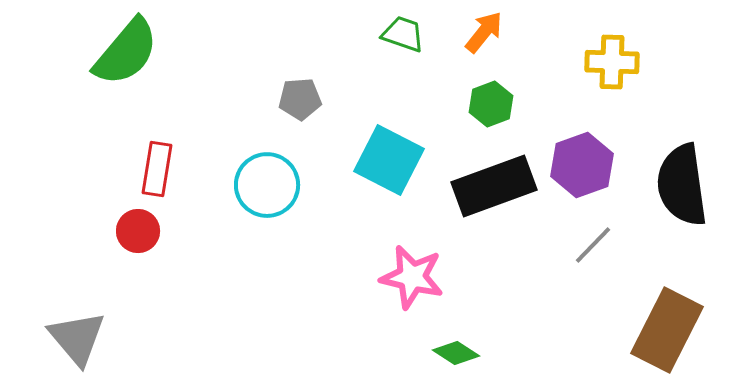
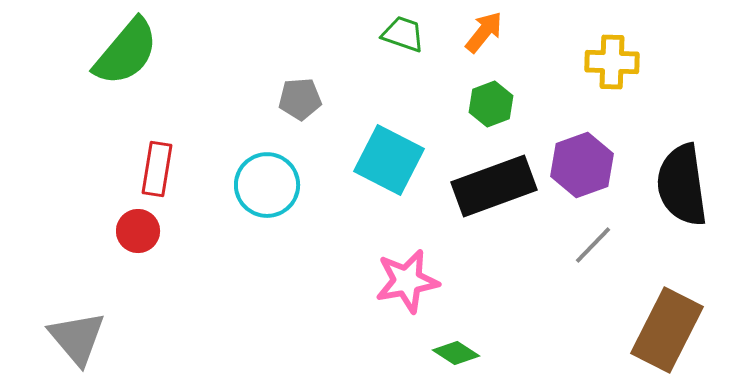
pink star: moved 5 px left, 4 px down; rotated 24 degrees counterclockwise
